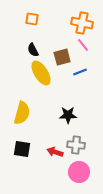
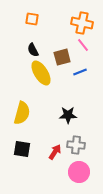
red arrow: rotated 105 degrees clockwise
